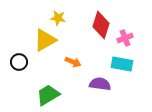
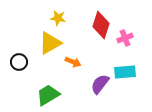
yellow triangle: moved 5 px right, 3 px down
cyan rectangle: moved 3 px right, 8 px down; rotated 15 degrees counterclockwise
purple semicircle: rotated 60 degrees counterclockwise
